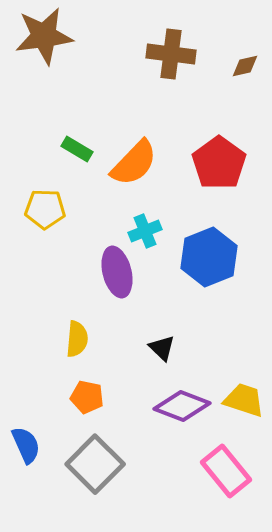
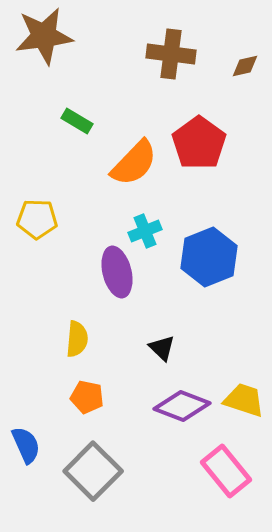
green rectangle: moved 28 px up
red pentagon: moved 20 px left, 20 px up
yellow pentagon: moved 8 px left, 10 px down
gray square: moved 2 px left, 7 px down
